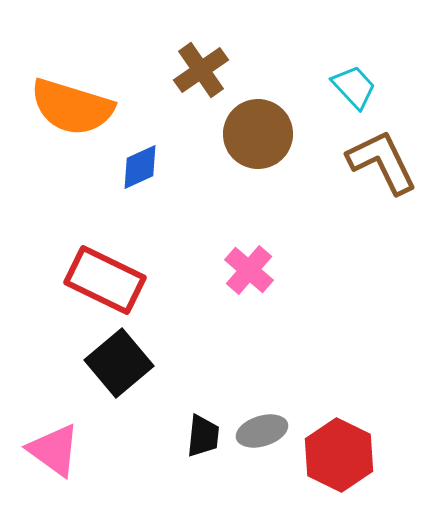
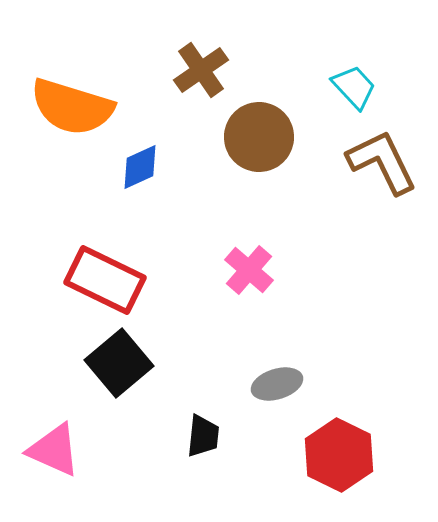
brown circle: moved 1 px right, 3 px down
gray ellipse: moved 15 px right, 47 px up
pink triangle: rotated 12 degrees counterclockwise
